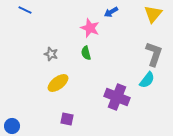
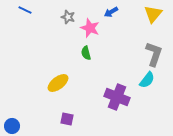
gray star: moved 17 px right, 37 px up
